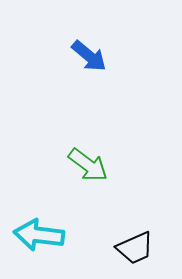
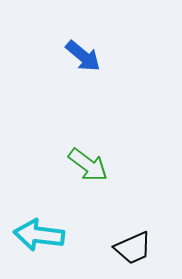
blue arrow: moved 6 px left
black trapezoid: moved 2 px left
